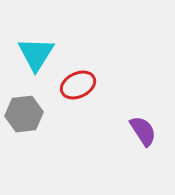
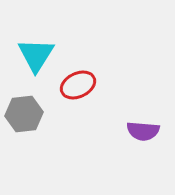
cyan triangle: moved 1 px down
purple semicircle: rotated 128 degrees clockwise
